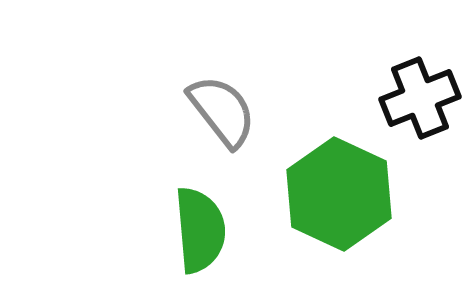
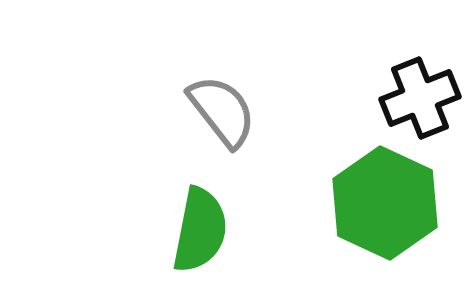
green hexagon: moved 46 px right, 9 px down
green semicircle: rotated 16 degrees clockwise
